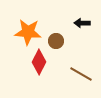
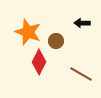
orange star: rotated 16 degrees clockwise
